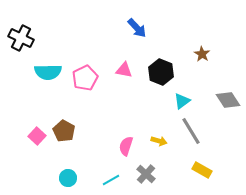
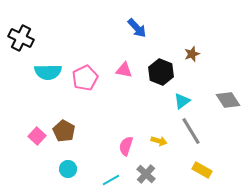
brown star: moved 10 px left; rotated 21 degrees clockwise
cyan circle: moved 9 px up
